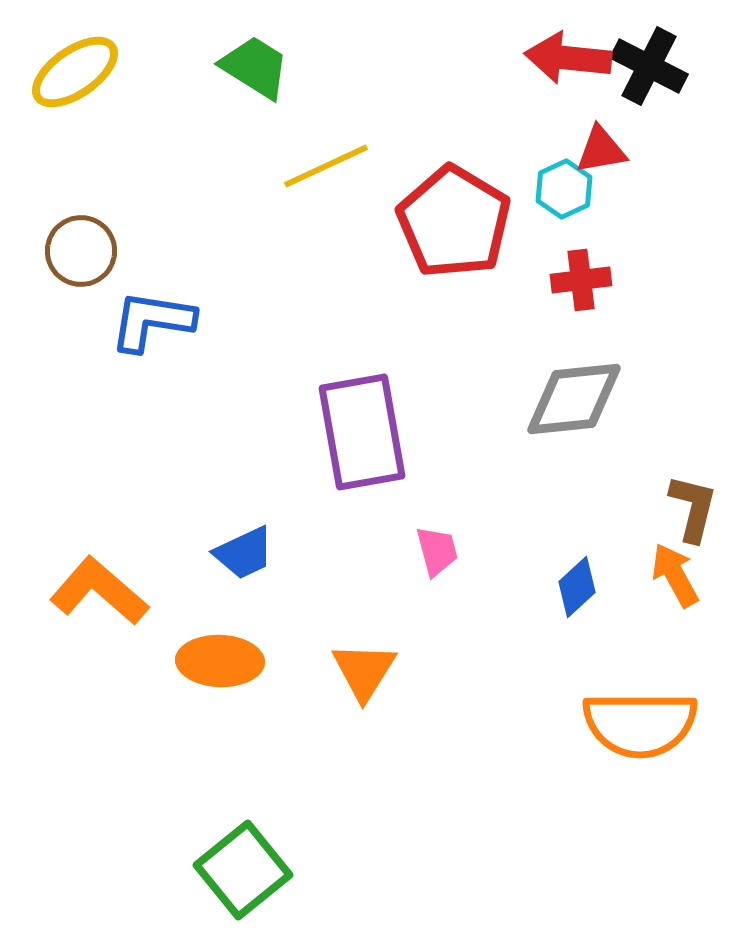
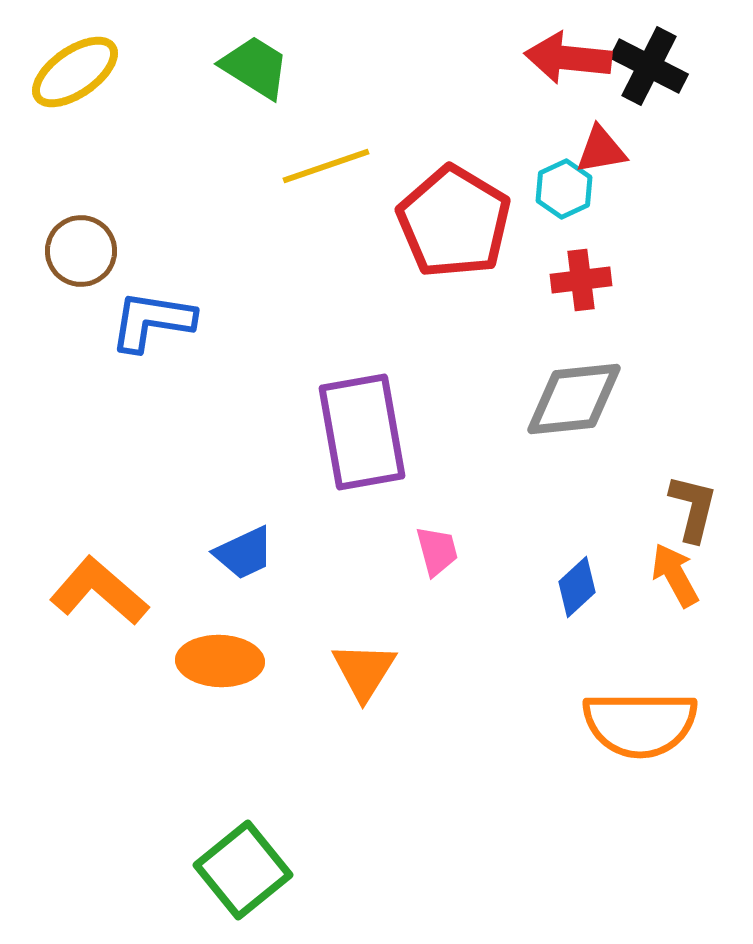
yellow line: rotated 6 degrees clockwise
